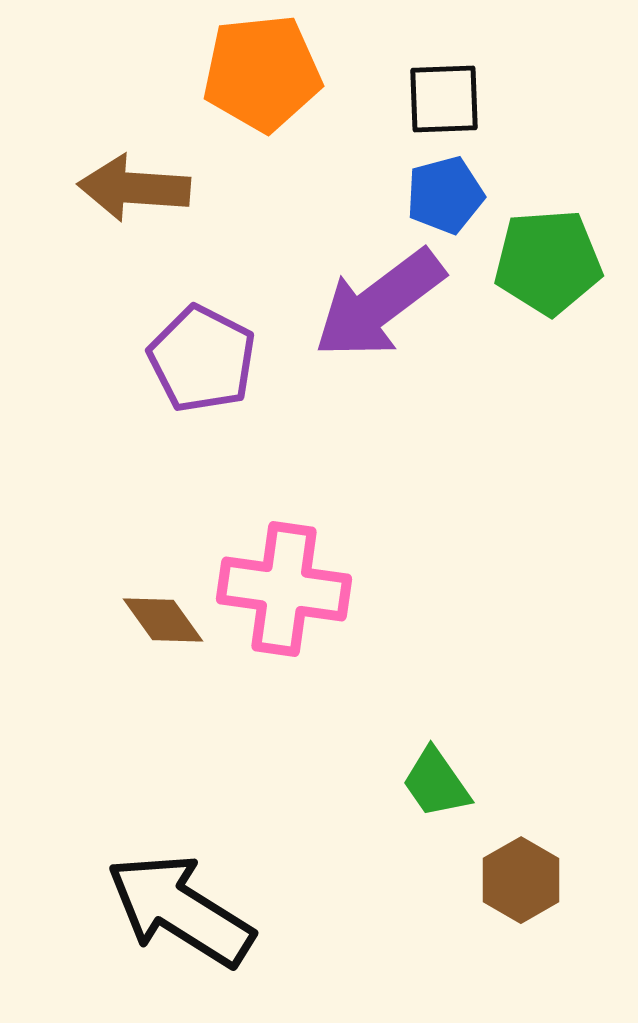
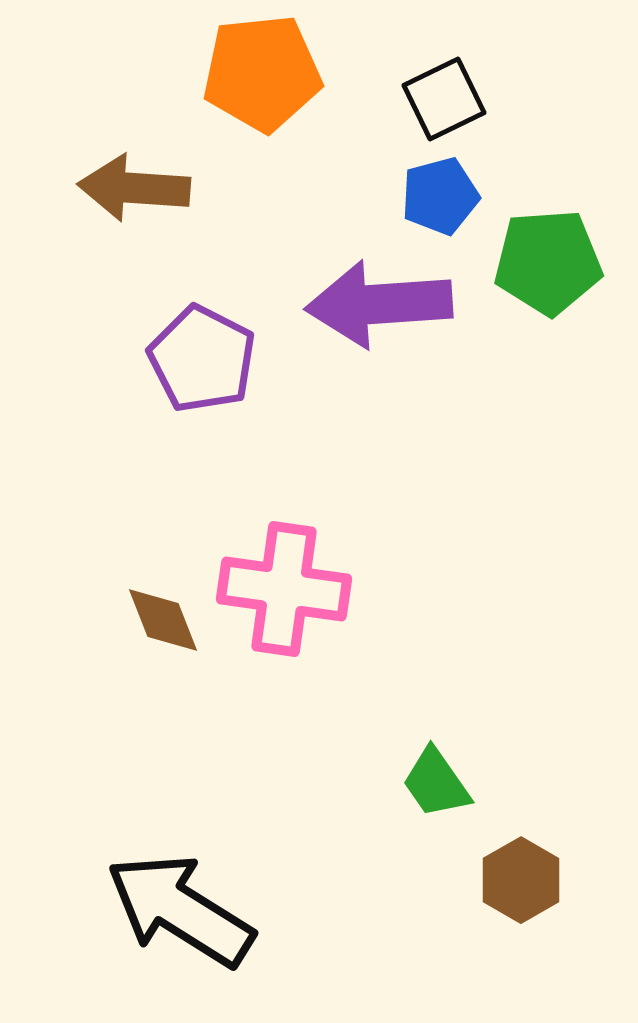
black square: rotated 24 degrees counterclockwise
blue pentagon: moved 5 px left, 1 px down
purple arrow: rotated 33 degrees clockwise
brown diamond: rotated 14 degrees clockwise
